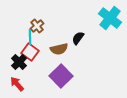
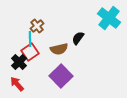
cyan cross: moved 1 px left
cyan line: moved 2 px down
red square: rotated 18 degrees clockwise
